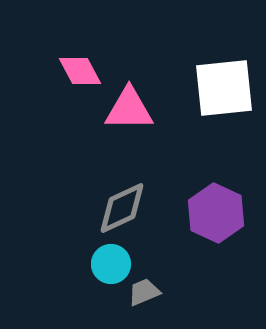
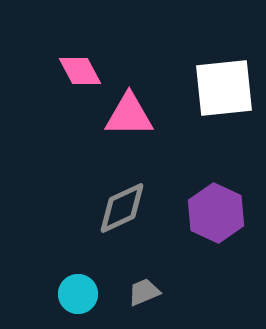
pink triangle: moved 6 px down
cyan circle: moved 33 px left, 30 px down
